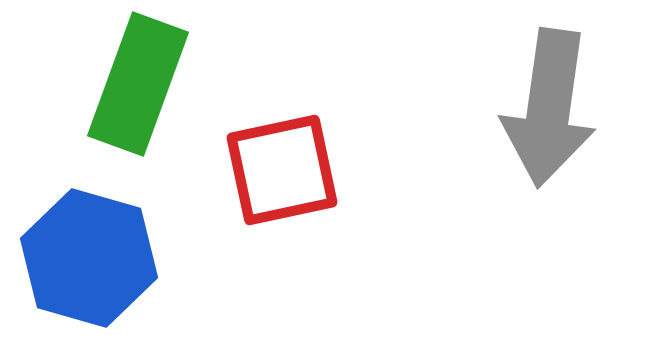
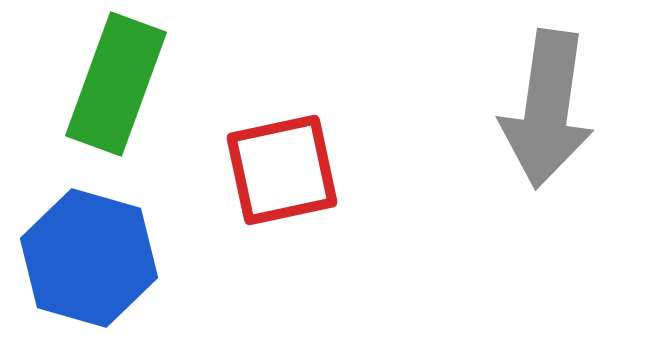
green rectangle: moved 22 px left
gray arrow: moved 2 px left, 1 px down
